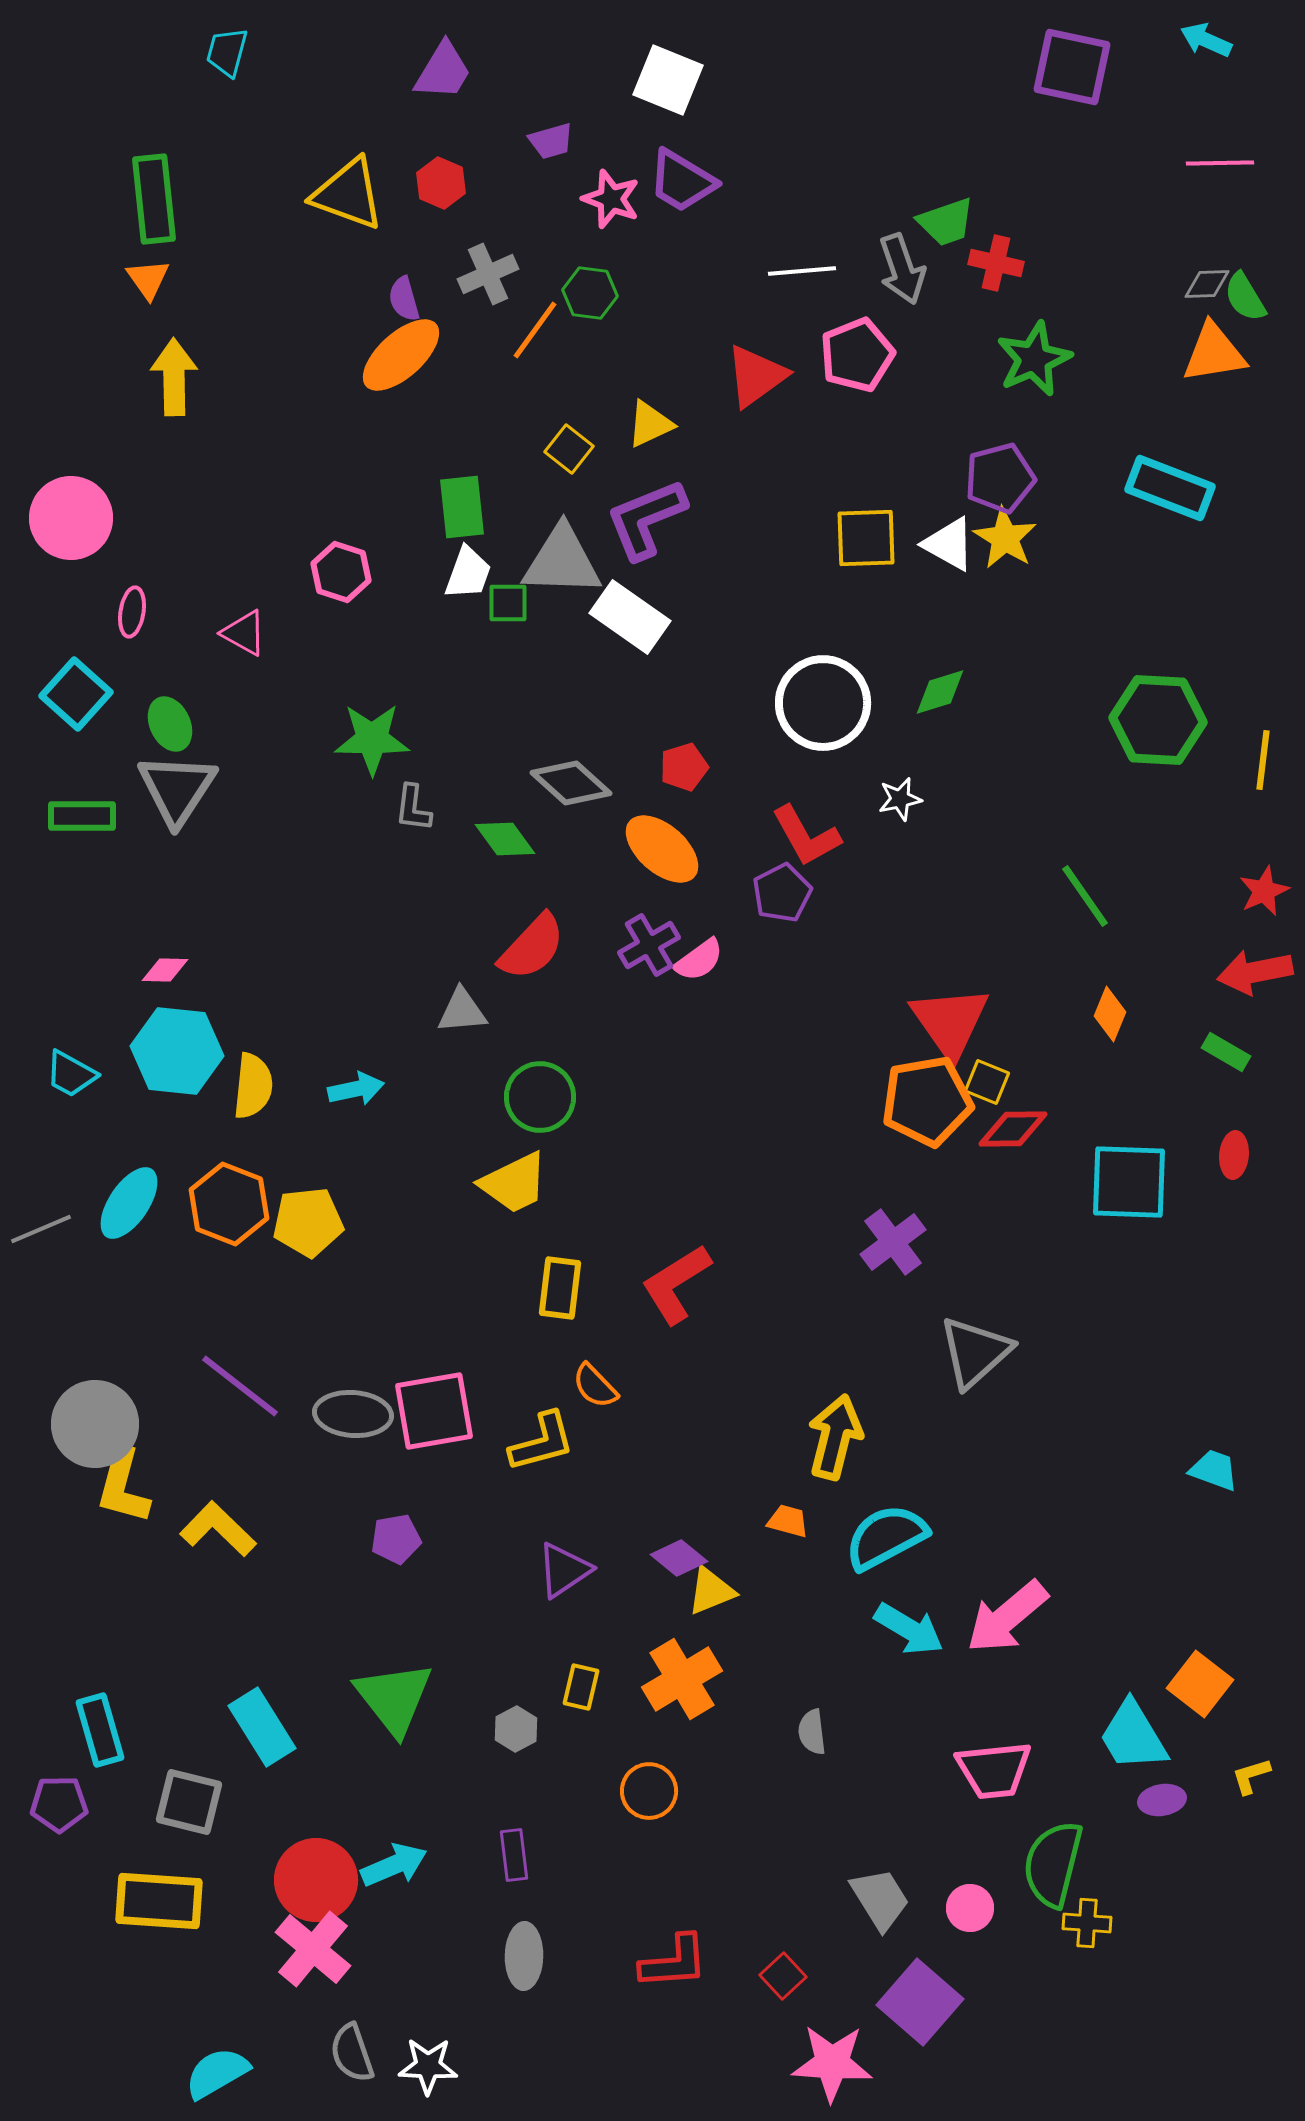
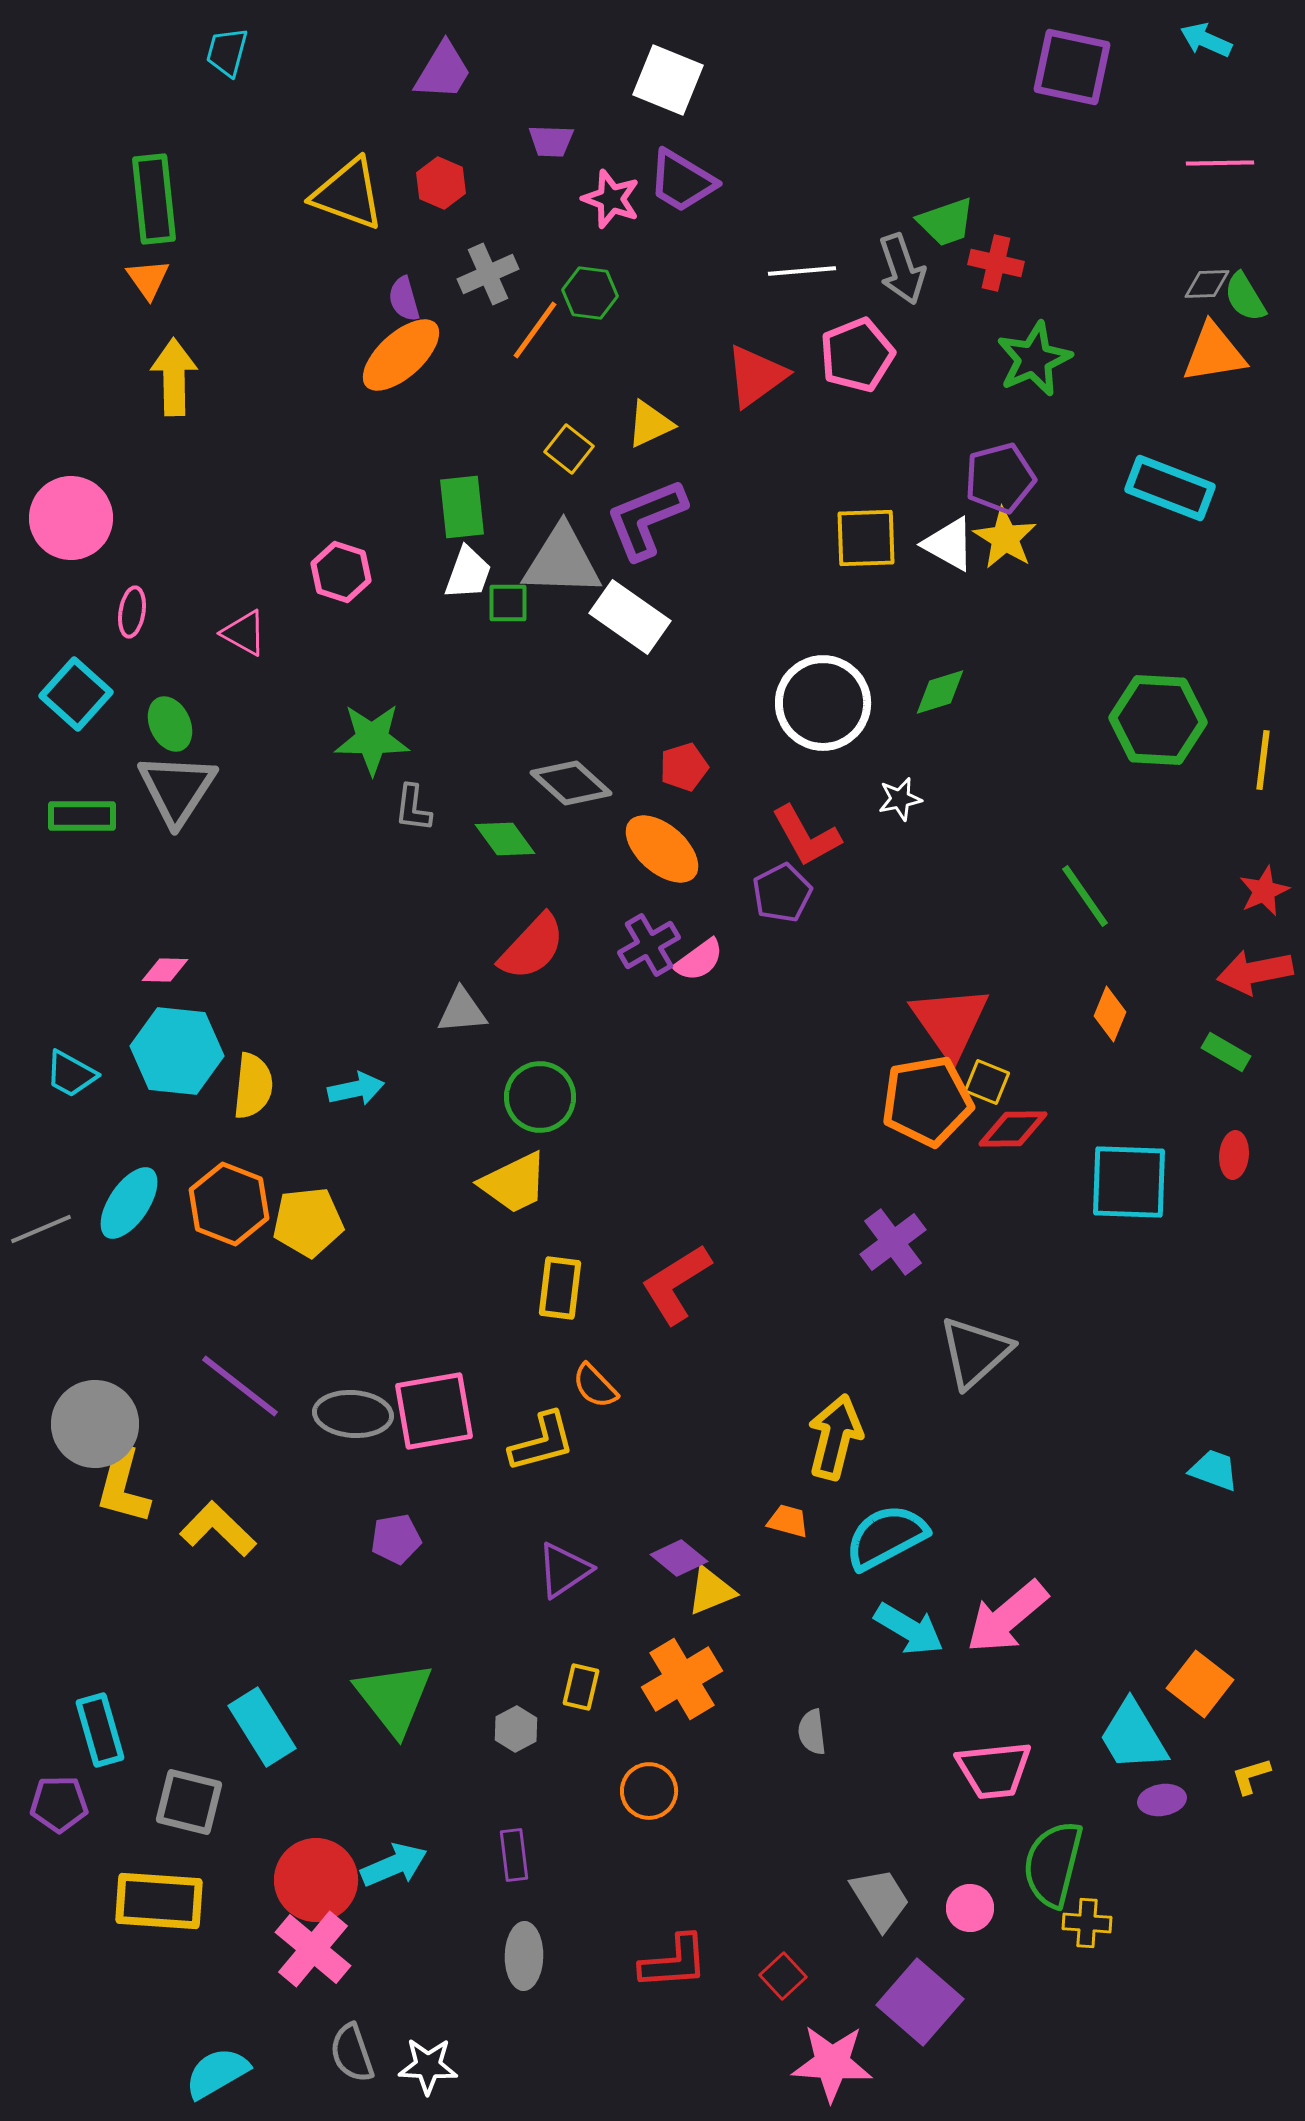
purple trapezoid at (551, 141): rotated 18 degrees clockwise
